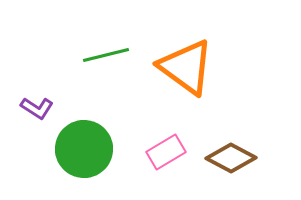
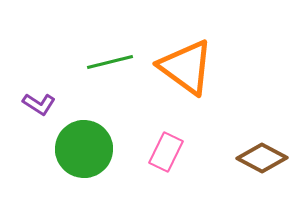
green line: moved 4 px right, 7 px down
purple L-shape: moved 2 px right, 4 px up
pink rectangle: rotated 33 degrees counterclockwise
brown diamond: moved 31 px right
